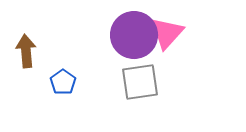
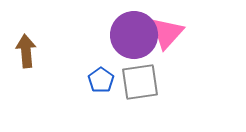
blue pentagon: moved 38 px right, 2 px up
